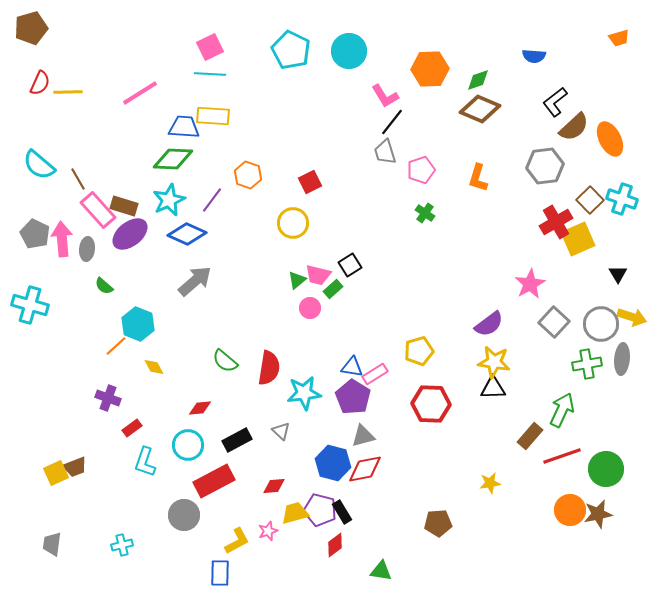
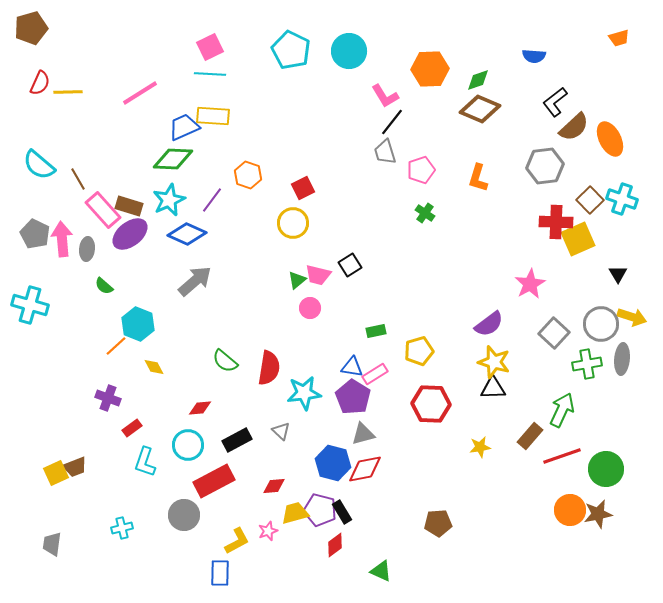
blue trapezoid at (184, 127): rotated 28 degrees counterclockwise
red square at (310, 182): moved 7 px left, 6 px down
brown rectangle at (124, 206): moved 5 px right
pink rectangle at (98, 210): moved 5 px right
red cross at (556, 222): rotated 32 degrees clockwise
green rectangle at (333, 289): moved 43 px right, 42 px down; rotated 30 degrees clockwise
gray square at (554, 322): moved 11 px down
yellow star at (494, 362): rotated 8 degrees clockwise
gray triangle at (363, 436): moved 2 px up
yellow star at (490, 483): moved 10 px left, 36 px up
cyan cross at (122, 545): moved 17 px up
green triangle at (381, 571): rotated 15 degrees clockwise
